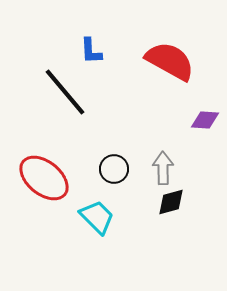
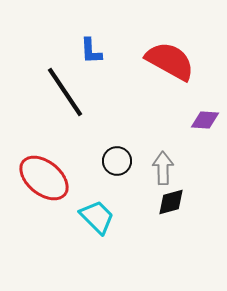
black line: rotated 6 degrees clockwise
black circle: moved 3 px right, 8 px up
